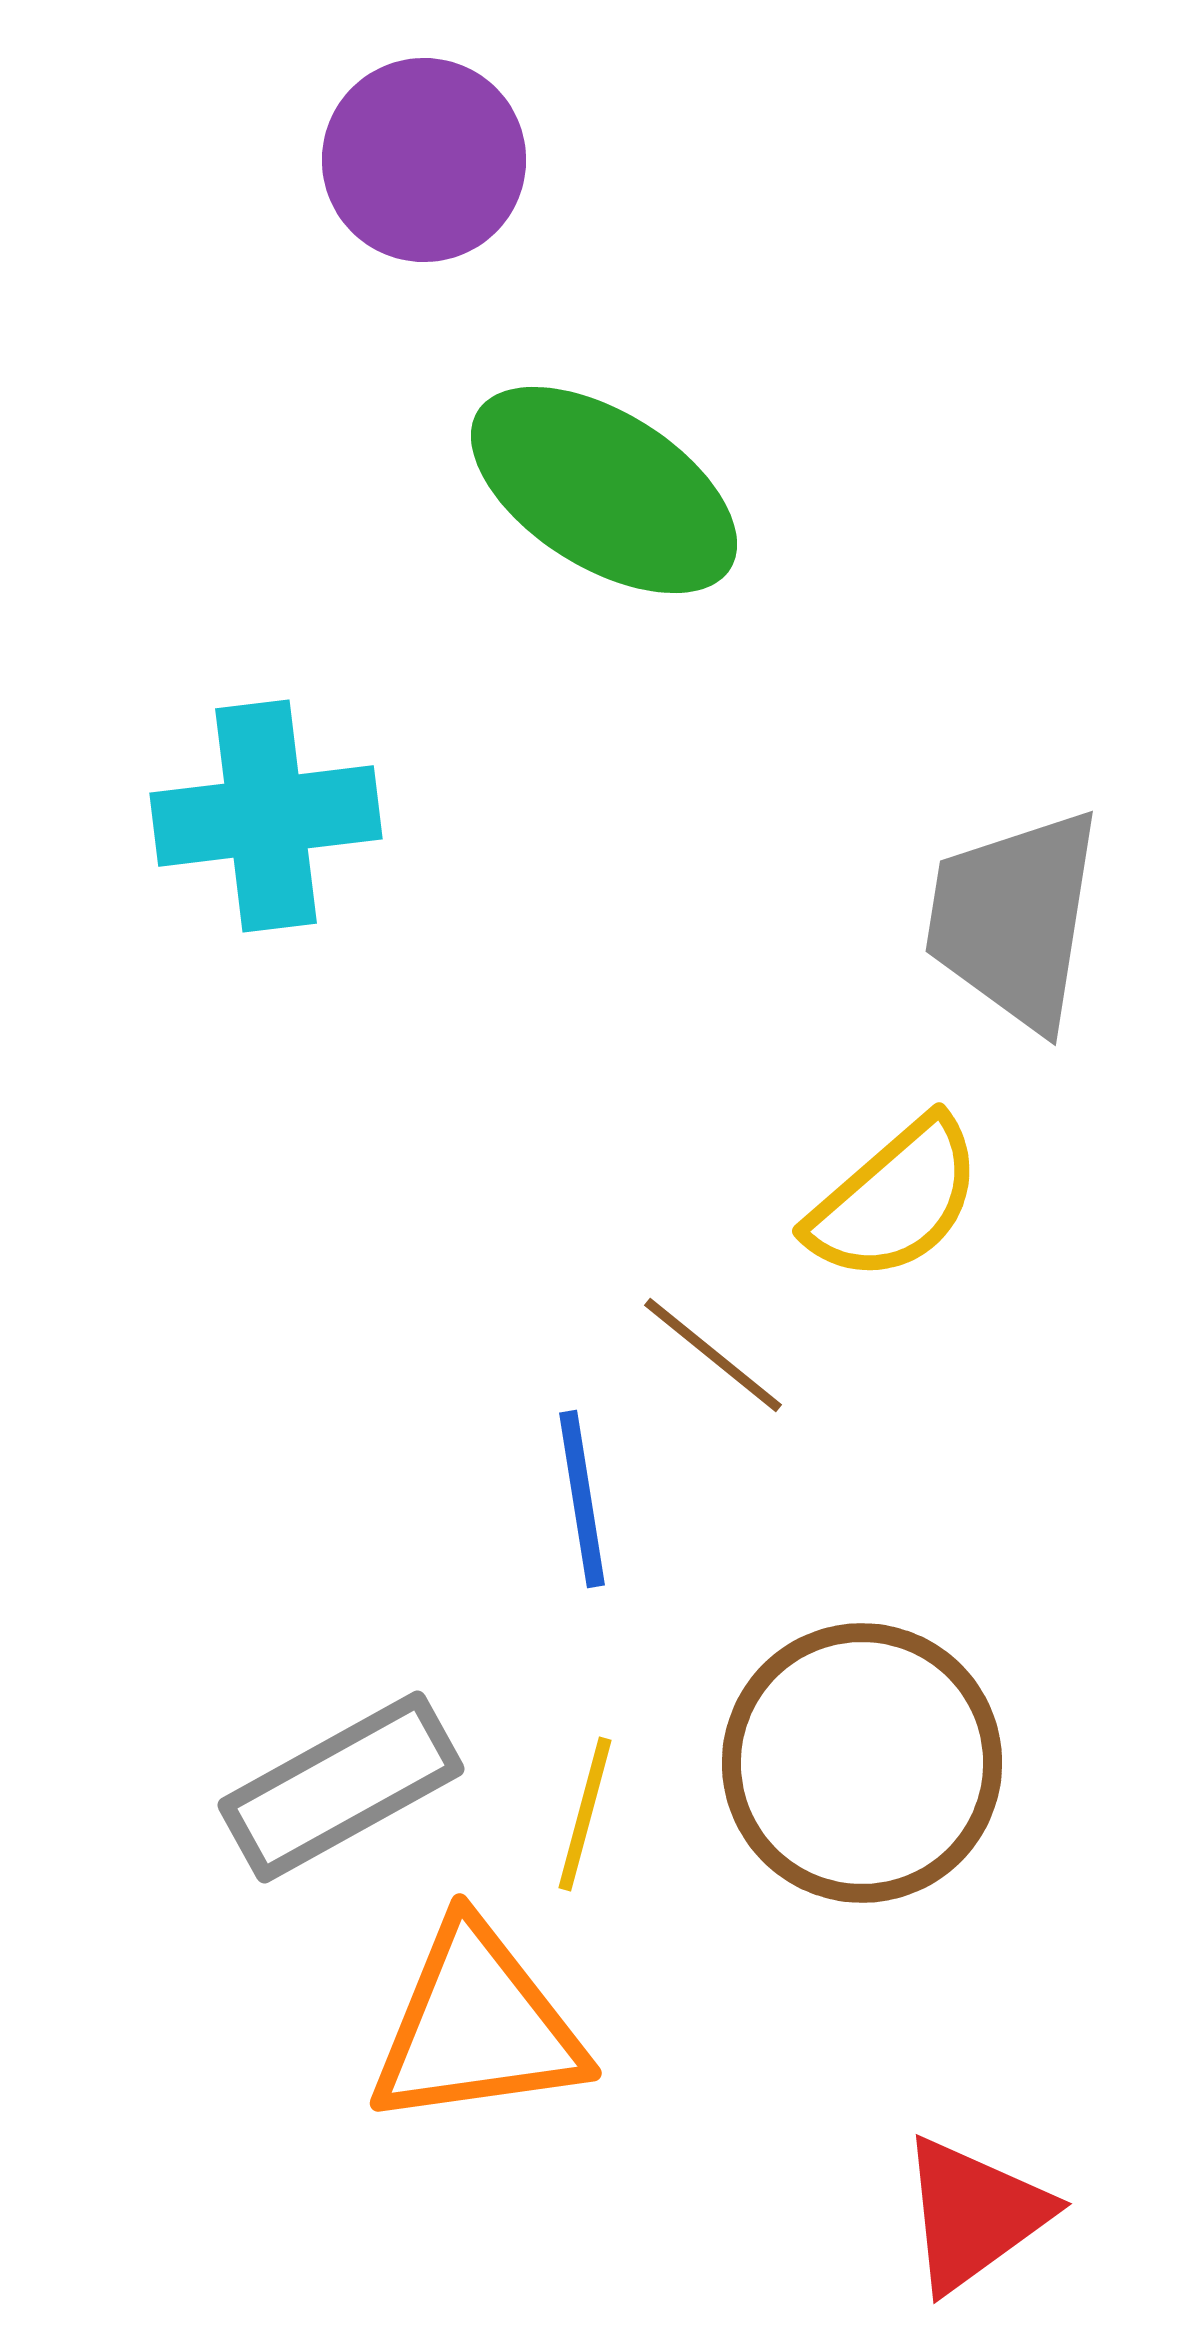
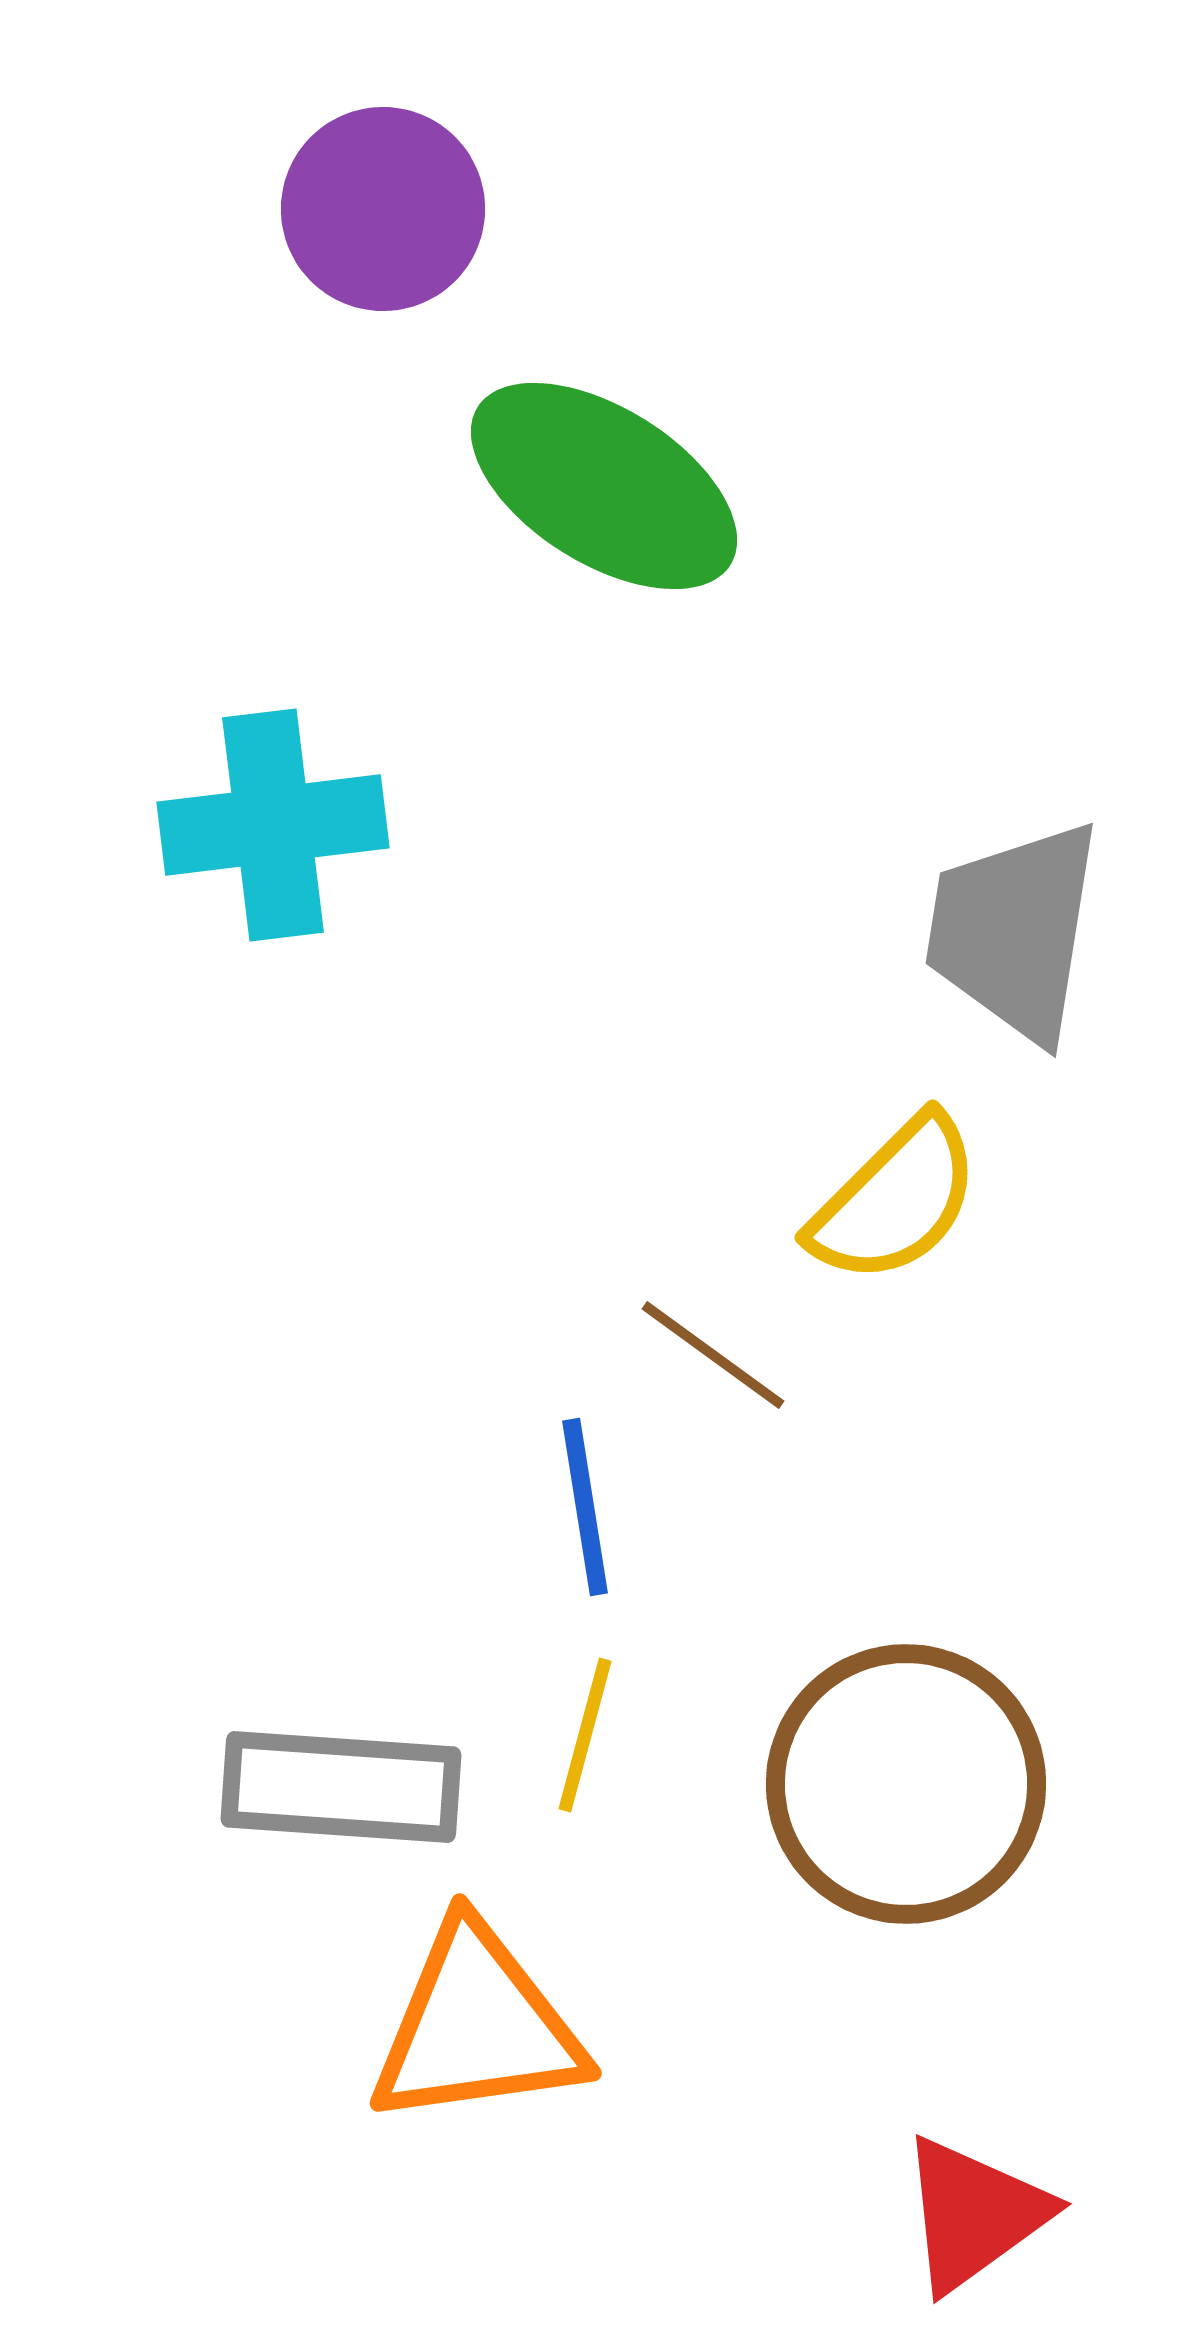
purple circle: moved 41 px left, 49 px down
green ellipse: moved 4 px up
cyan cross: moved 7 px right, 9 px down
gray trapezoid: moved 12 px down
yellow semicircle: rotated 4 degrees counterclockwise
brown line: rotated 3 degrees counterclockwise
blue line: moved 3 px right, 8 px down
brown circle: moved 44 px right, 21 px down
gray rectangle: rotated 33 degrees clockwise
yellow line: moved 79 px up
